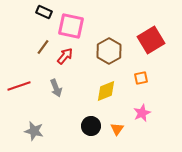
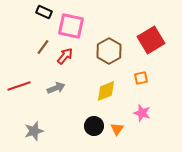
gray arrow: rotated 90 degrees counterclockwise
pink star: rotated 30 degrees counterclockwise
black circle: moved 3 px right
gray star: rotated 30 degrees counterclockwise
